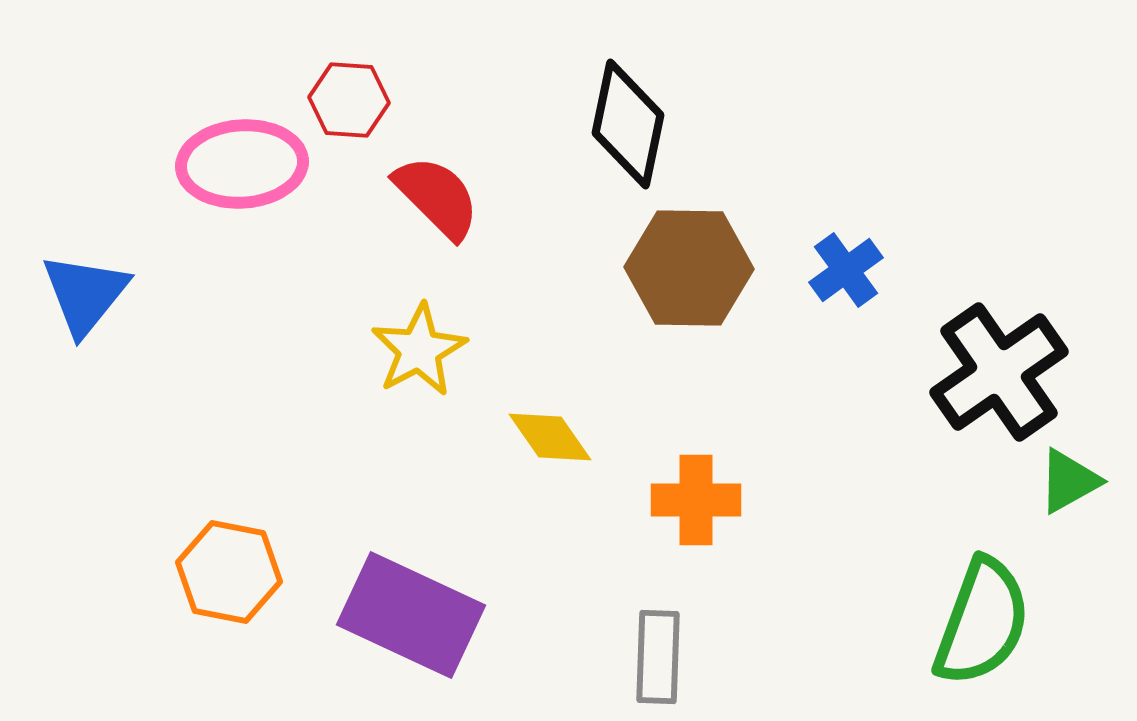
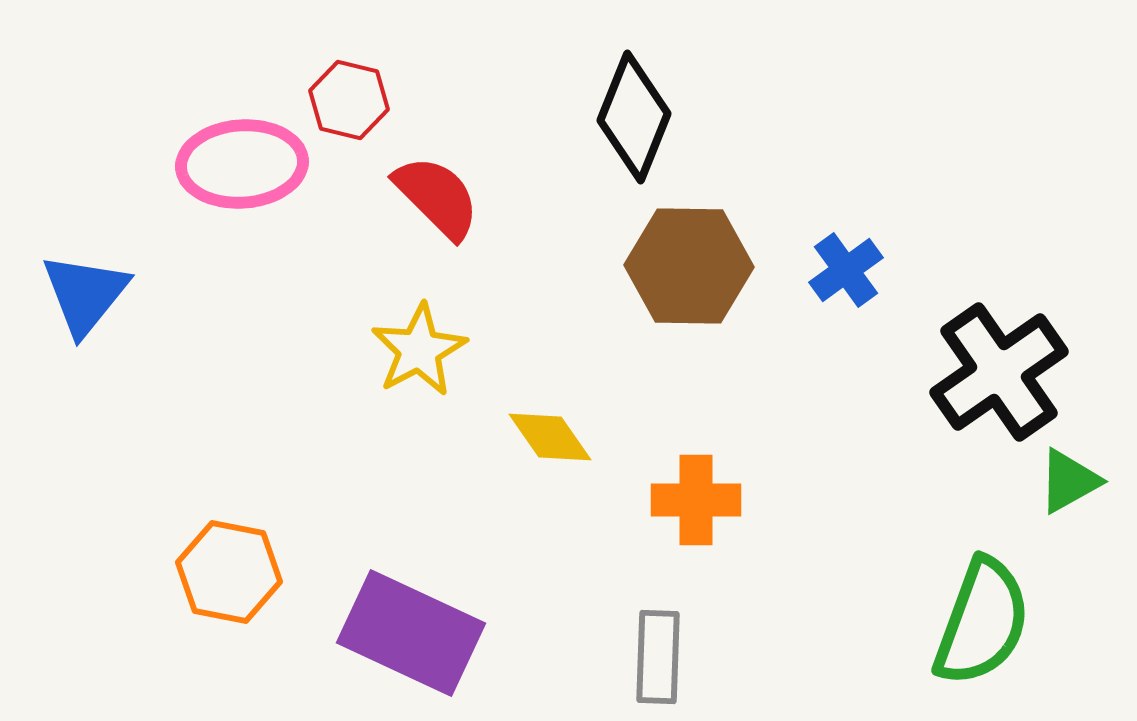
red hexagon: rotated 10 degrees clockwise
black diamond: moved 6 px right, 7 px up; rotated 10 degrees clockwise
brown hexagon: moved 2 px up
purple rectangle: moved 18 px down
